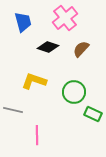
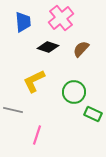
pink cross: moved 4 px left
blue trapezoid: rotated 10 degrees clockwise
yellow L-shape: rotated 45 degrees counterclockwise
pink line: rotated 18 degrees clockwise
